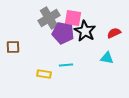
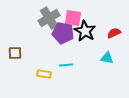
brown square: moved 2 px right, 6 px down
